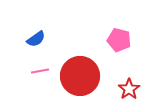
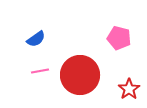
pink pentagon: moved 2 px up
red circle: moved 1 px up
